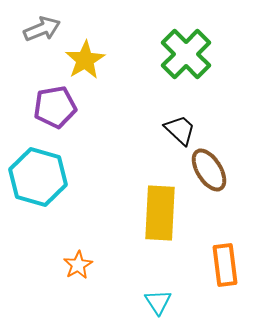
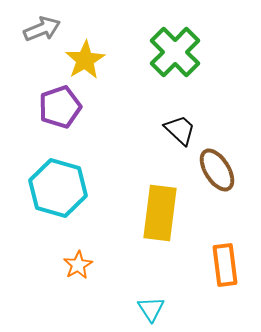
green cross: moved 11 px left, 2 px up
purple pentagon: moved 5 px right; rotated 9 degrees counterclockwise
brown ellipse: moved 8 px right
cyan hexagon: moved 20 px right, 11 px down
yellow rectangle: rotated 4 degrees clockwise
cyan triangle: moved 7 px left, 7 px down
